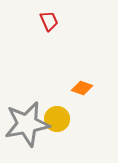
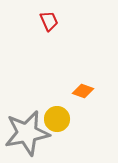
orange diamond: moved 1 px right, 3 px down
gray star: moved 9 px down
